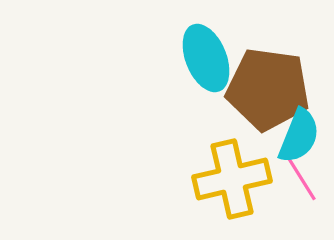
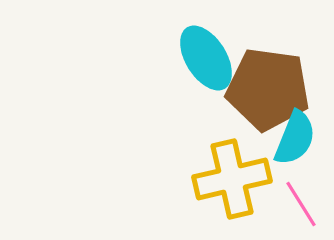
cyan ellipse: rotated 10 degrees counterclockwise
cyan semicircle: moved 4 px left, 2 px down
pink line: moved 26 px down
